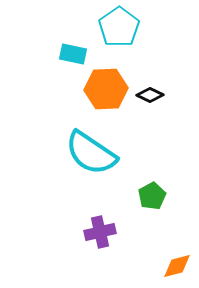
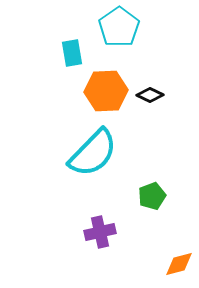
cyan rectangle: moved 1 px left, 1 px up; rotated 68 degrees clockwise
orange hexagon: moved 2 px down
cyan semicircle: moved 2 px right; rotated 80 degrees counterclockwise
green pentagon: rotated 8 degrees clockwise
orange diamond: moved 2 px right, 2 px up
